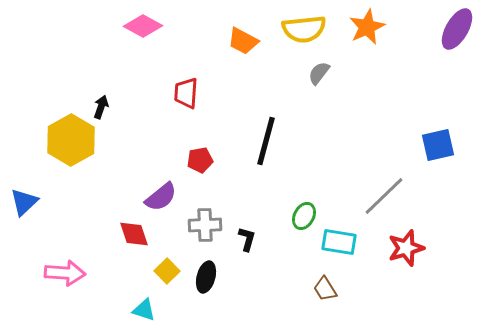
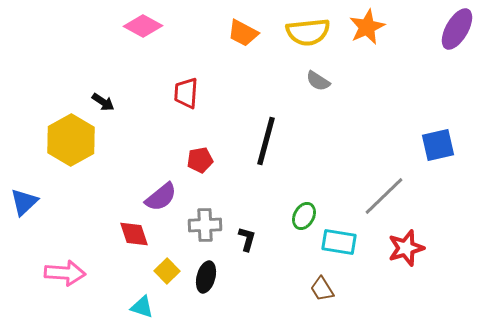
yellow semicircle: moved 4 px right, 3 px down
orange trapezoid: moved 8 px up
gray semicircle: moved 1 px left, 8 px down; rotated 95 degrees counterclockwise
black arrow: moved 2 px right, 5 px up; rotated 105 degrees clockwise
brown trapezoid: moved 3 px left
cyan triangle: moved 2 px left, 3 px up
